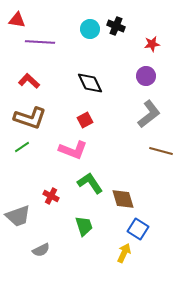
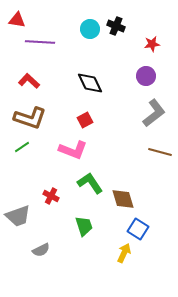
gray L-shape: moved 5 px right, 1 px up
brown line: moved 1 px left, 1 px down
